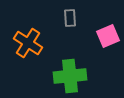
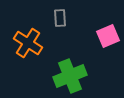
gray rectangle: moved 10 px left
green cross: rotated 16 degrees counterclockwise
